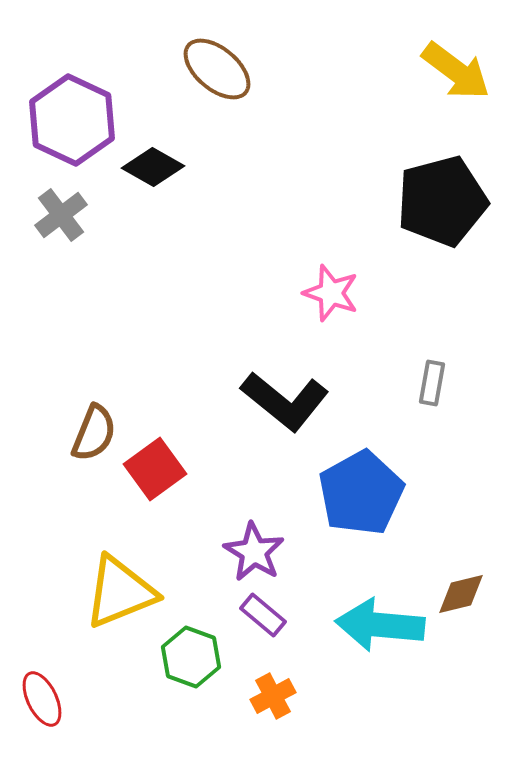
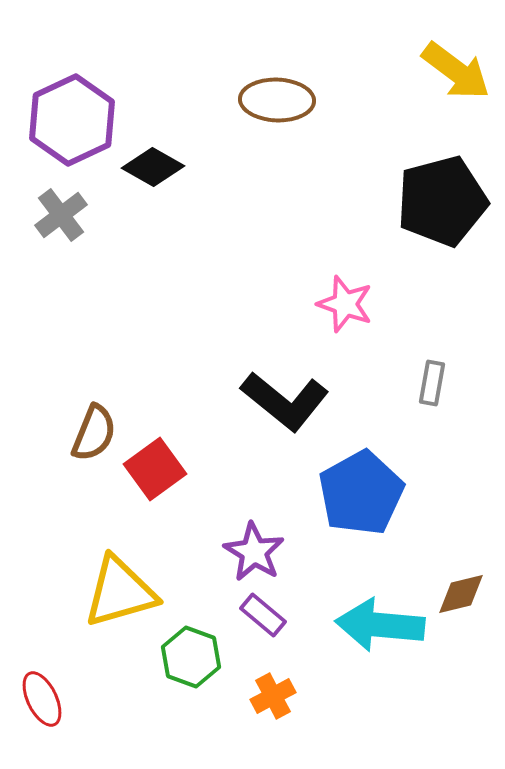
brown ellipse: moved 60 px right, 31 px down; rotated 38 degrees counterclockwise
purple hexagon: rotated 10 degrees clockwise
pink star: moved 14 px right, 11 px down
yellow triangle: rotated 6 degrees clockwise
